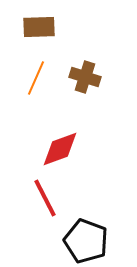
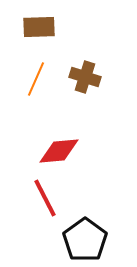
orange line: moved 1 px down
red diamond: moved 1 px left, 2 px down; rotated 15 degrees clockwise
black pentagon: moved 1 px left, 1 px up; rotated 15 degrees clockwise
